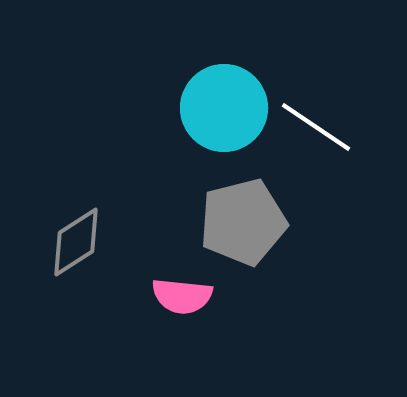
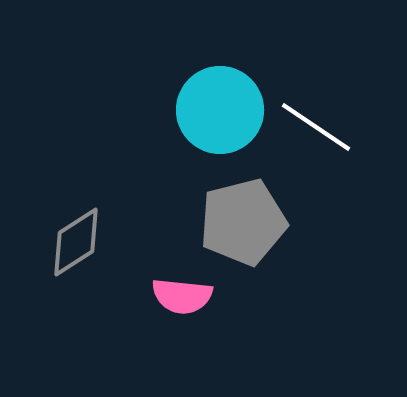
cyan circle: moved 4 px left, 2 px down
